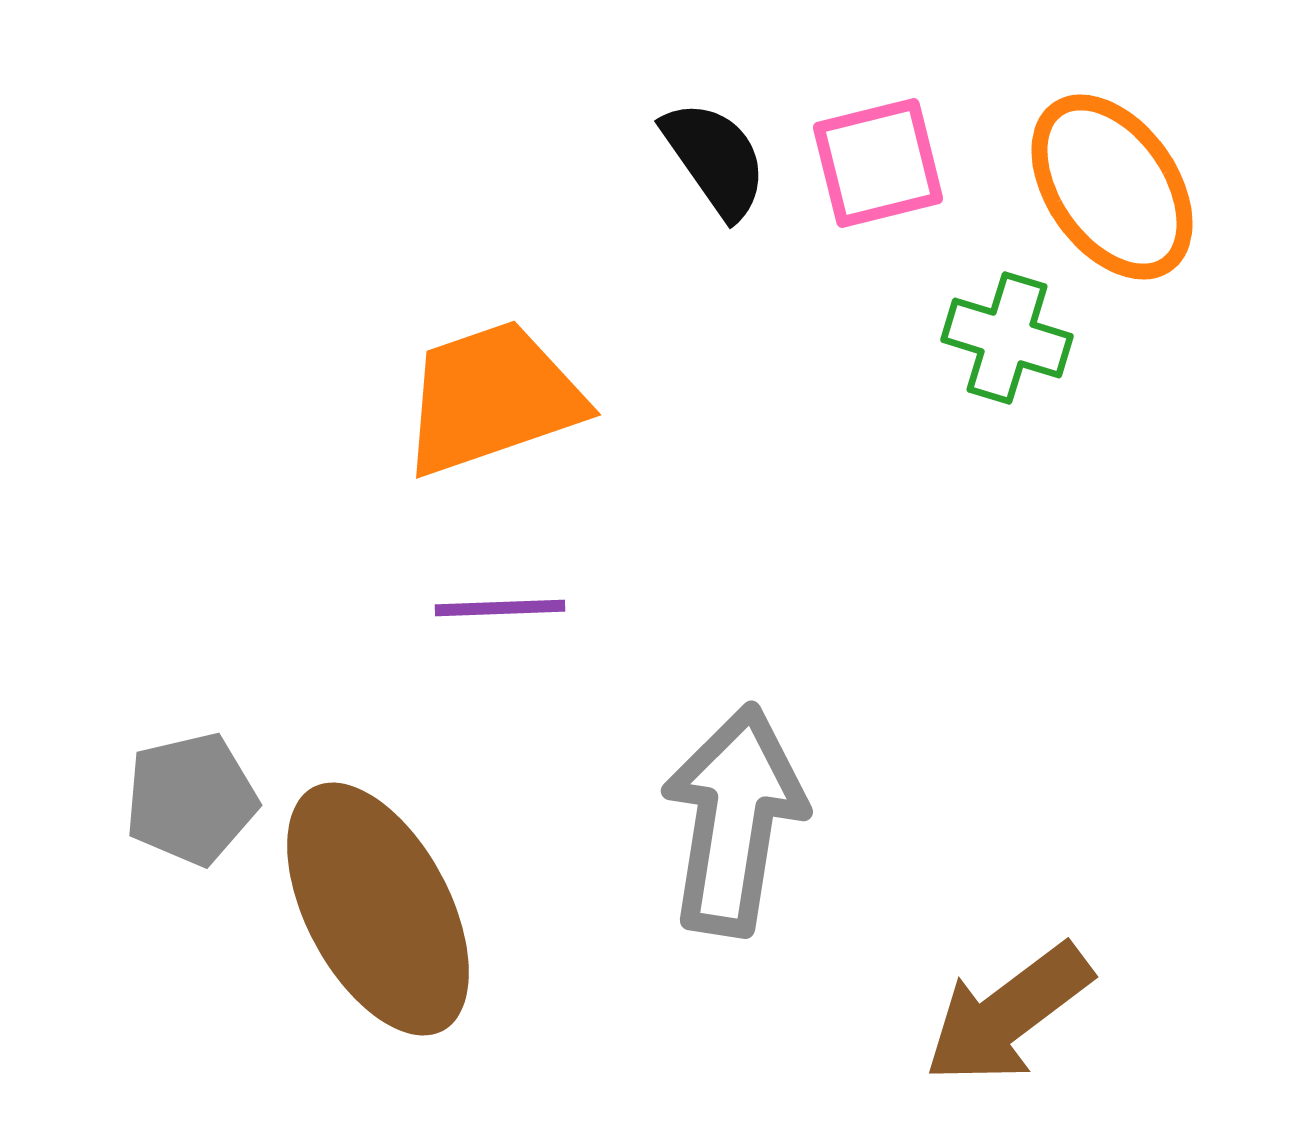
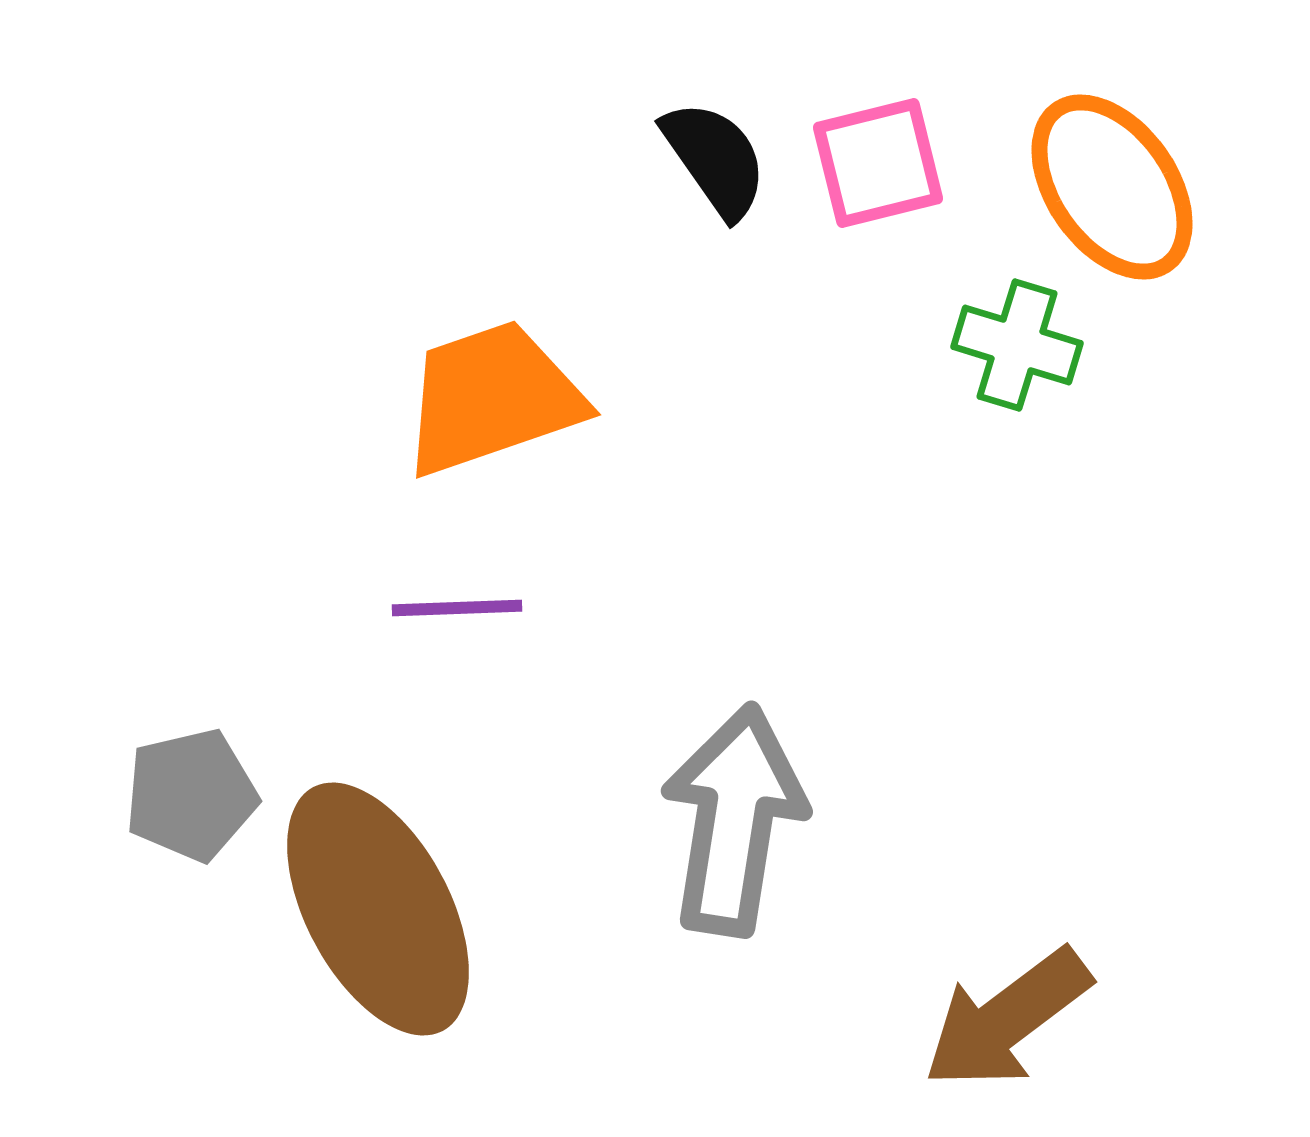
green cross: moved 10 px right, 7 px down
purple line: moved 43 px left
gray pentagon: moved 4 px up
brown arrow: moved 1 px left, 5 px down
